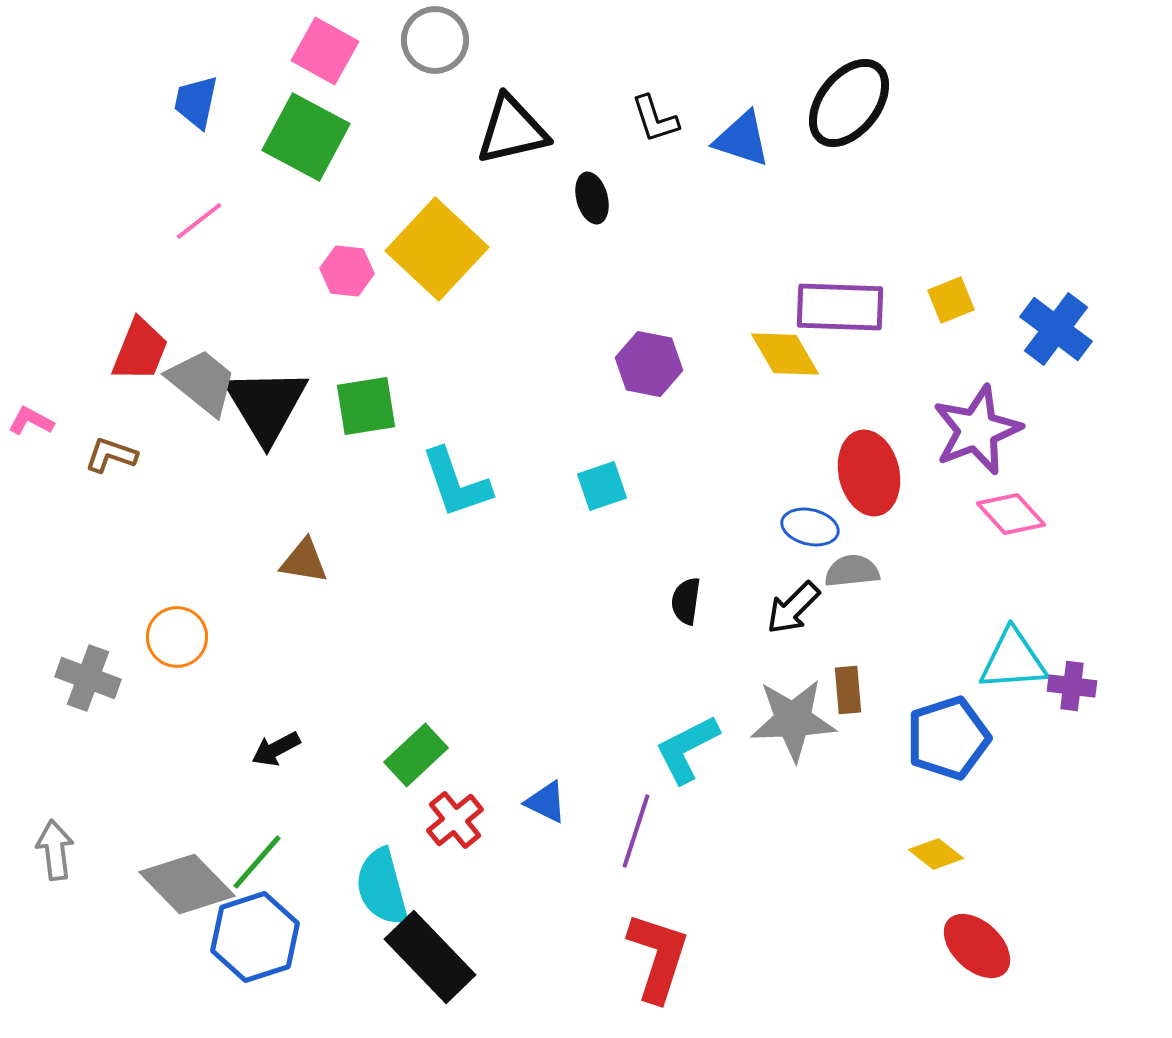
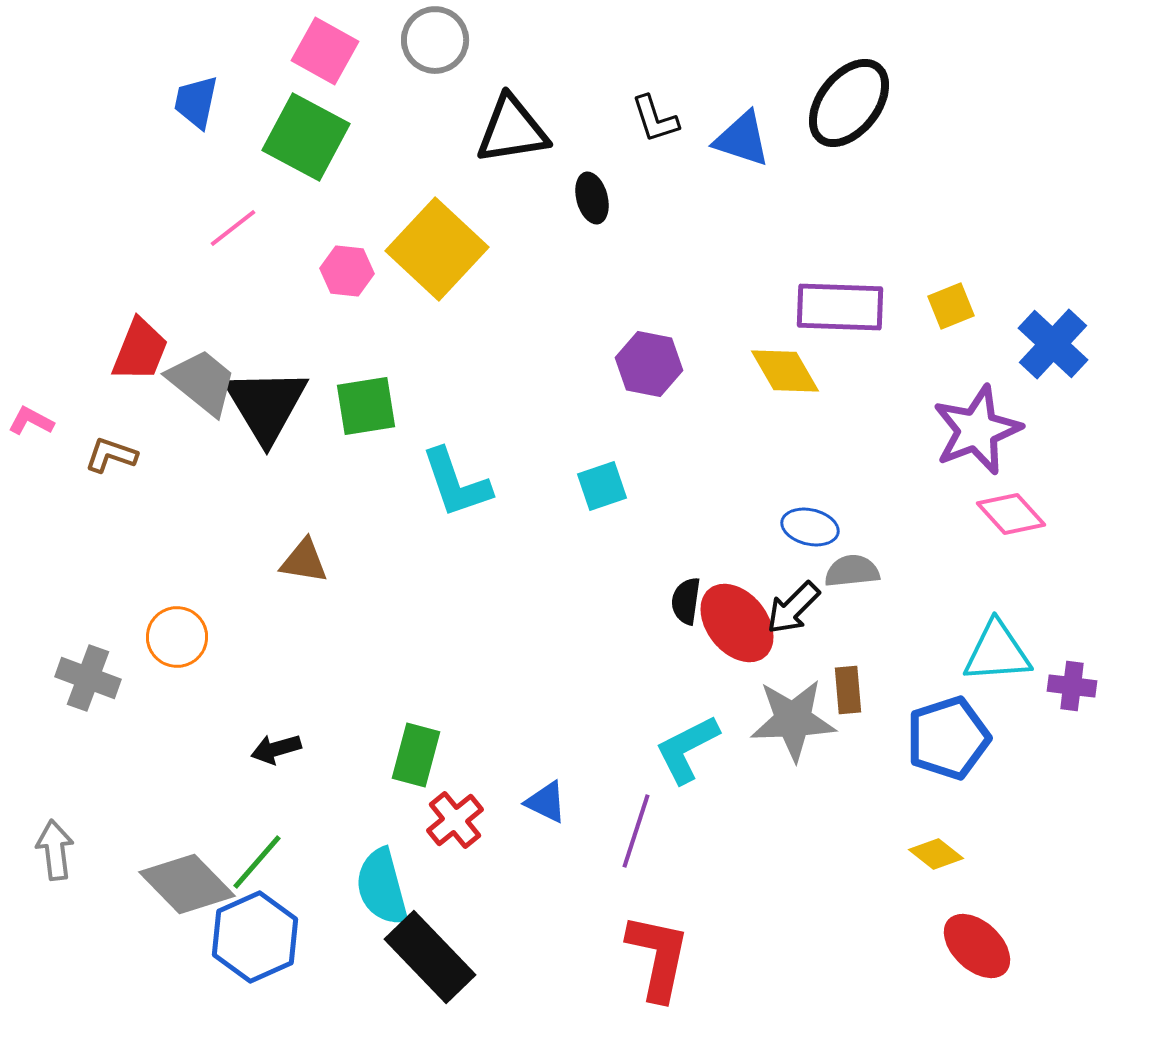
black triangle at (512, 130): rotated 4 degrees clockwise
pink line at (199, 221): moved 34 px right, 7 px down
yellow square at (951, 300): moved 6 px down
blue cross at (1056, 329): moved 3 px left, 15 px down; rotated 6 degrees clockwise
yellow diamond at (785, 354): moved 17 px down
red ellipse at (869, 473): moved 132 px left, 150 px down; rotated 26 degrees counterclockwise
cyan triangle at (1013, 660): moved 16 px left, 8 px up
black arrow at (276, 749): rotated 12 degrees clockwise
green rectangle at (416, 755): rotated 32 degrees counterclockwise
blue hexagon at (255, 937): rotated 6 degrees counterclockwise
red L-shape at (658, 957): rotated 6 degrees counterclockwise
